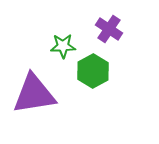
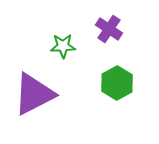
green hexagon: moved 24 px right, 12 px down
purple triangle: rotated 18 degrees counterclockwise
